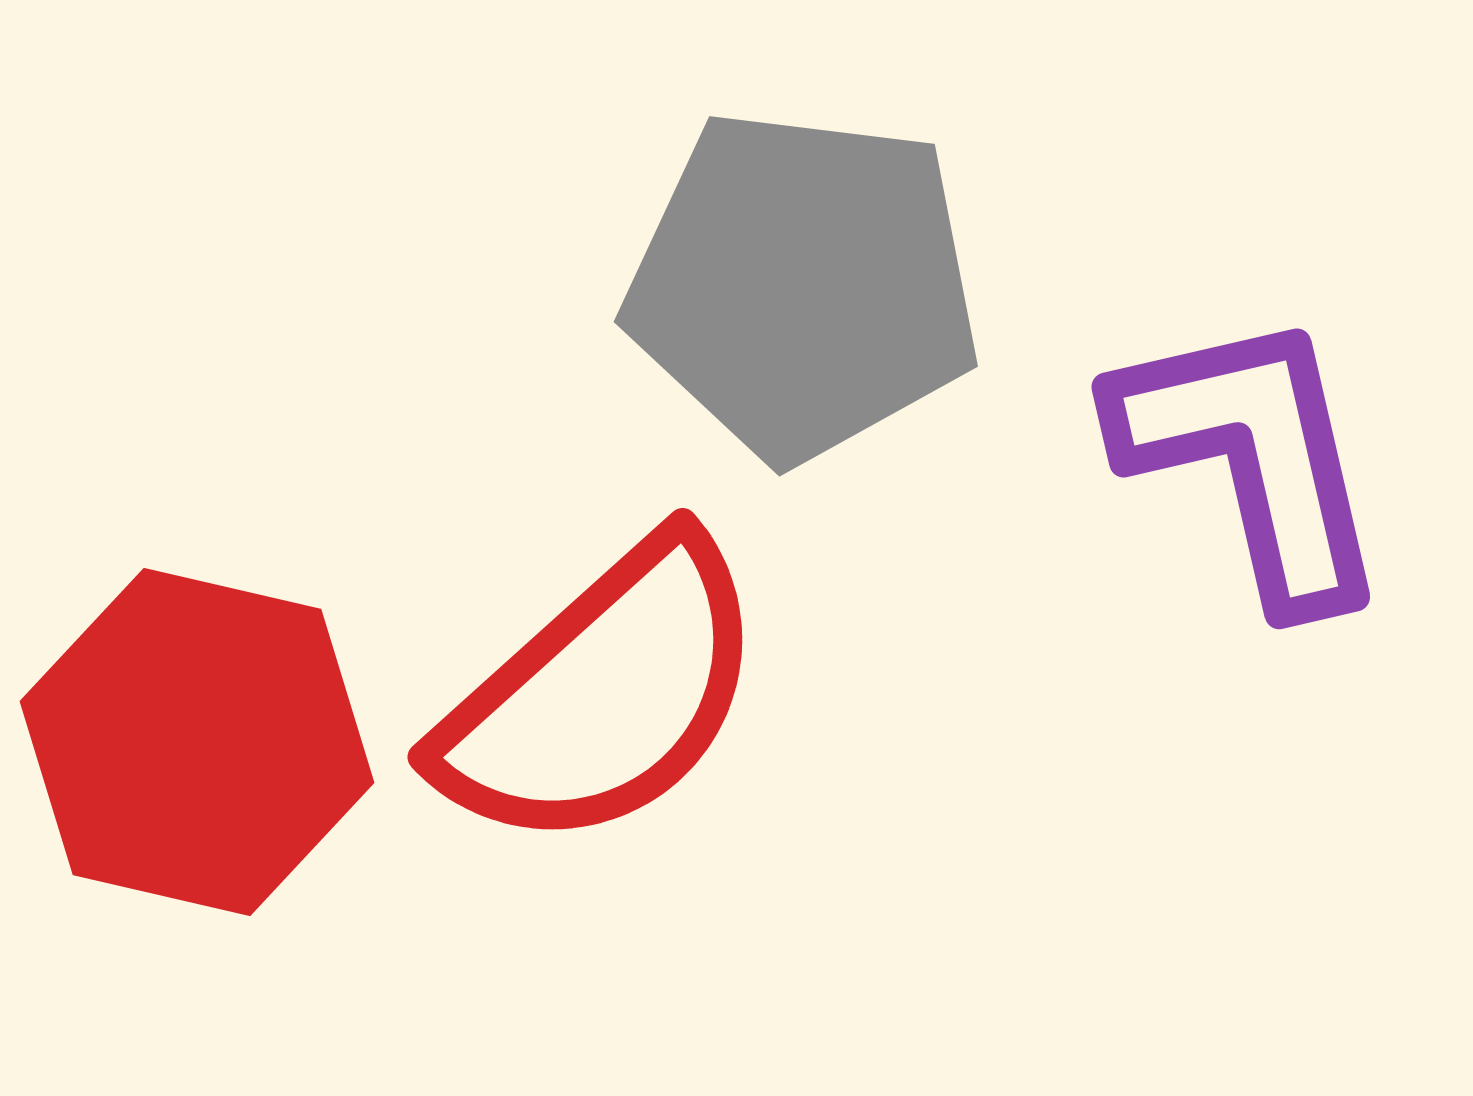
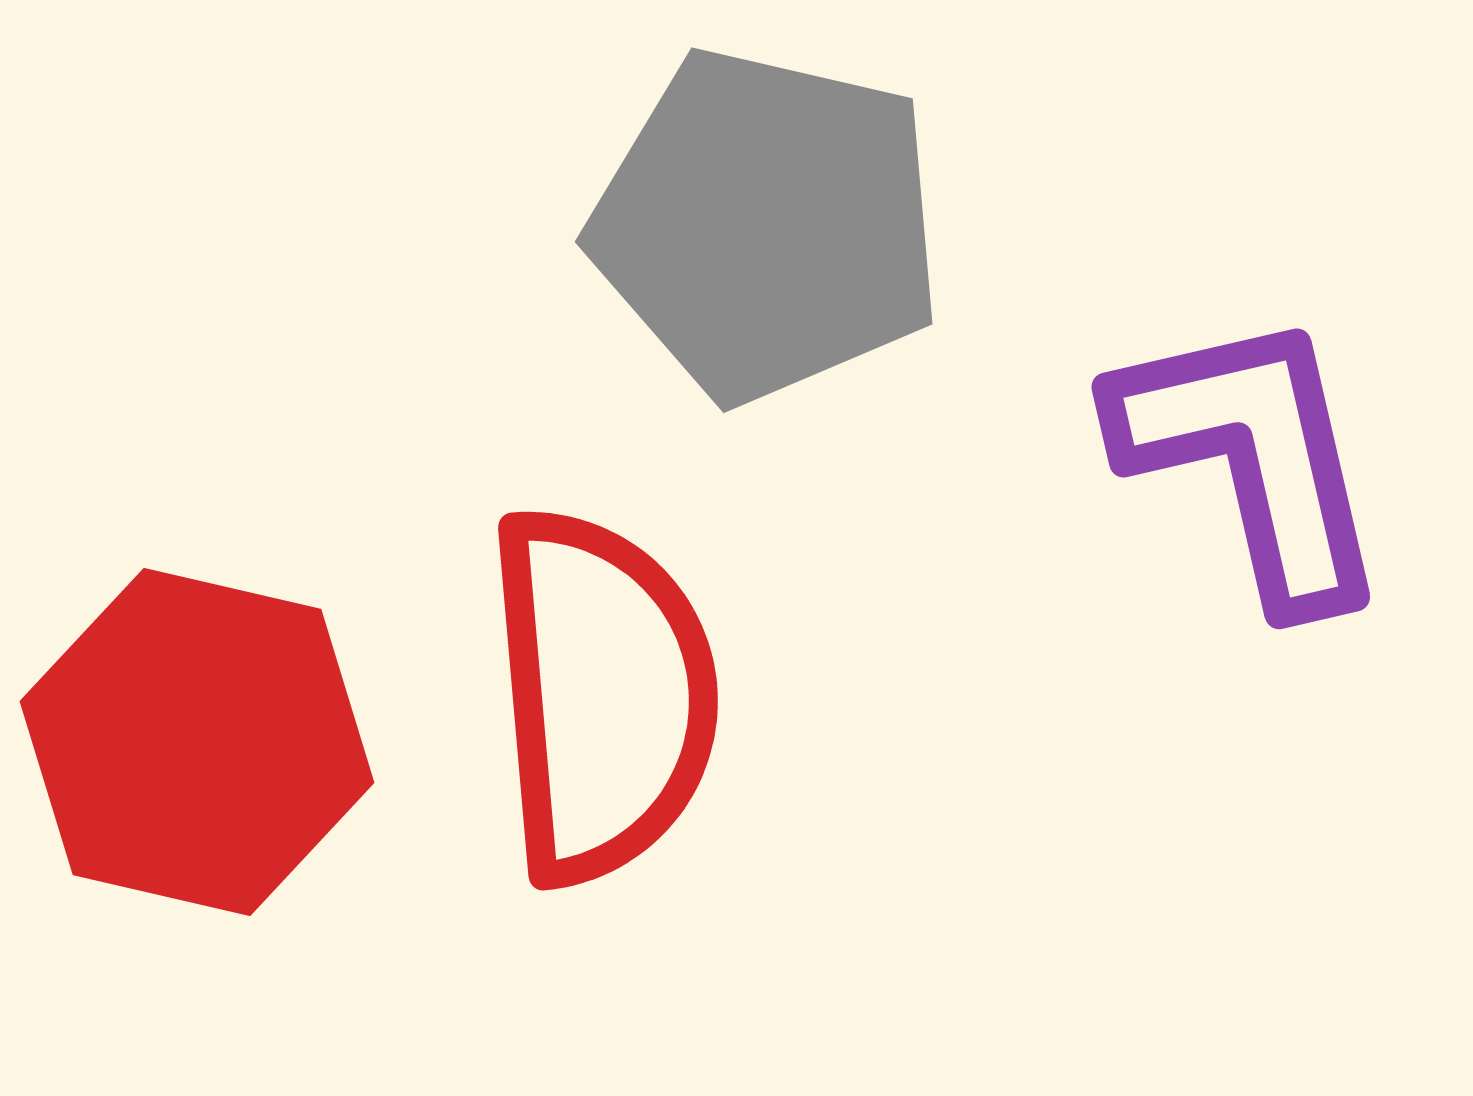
gray pentagon: moved 36 px left, 60 px up; rotated 6 degrees clockwise
red semicircle: rotated 53 degrees counterclockwise
